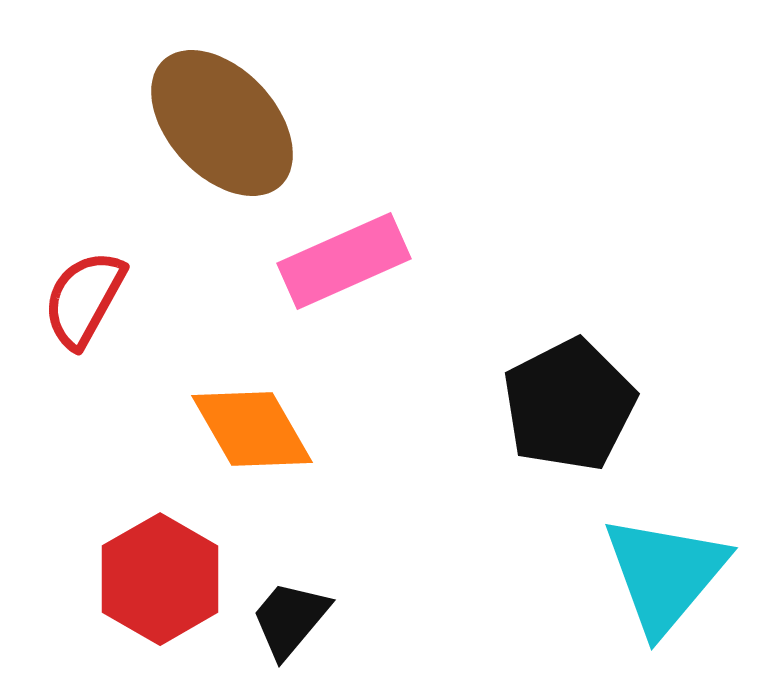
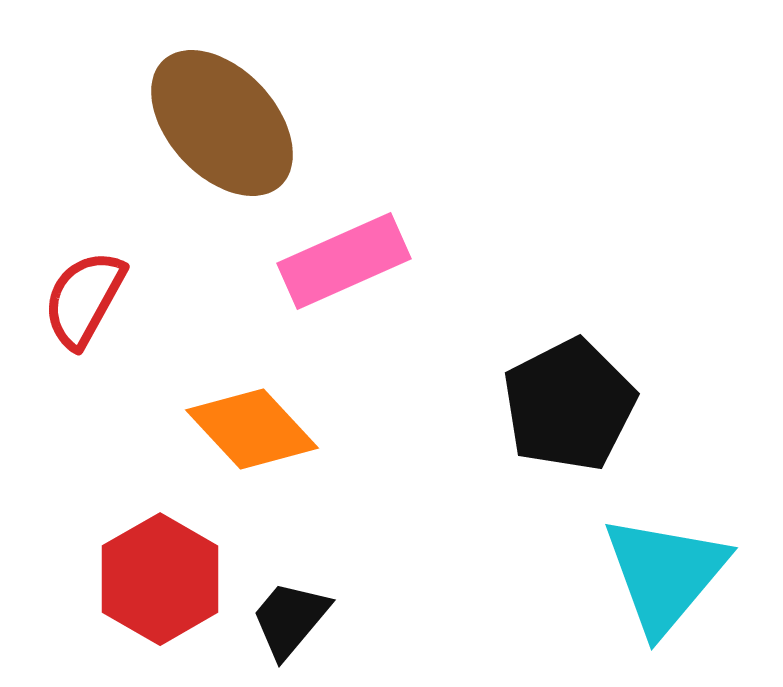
orange diamond: rotated 13 degrees counterclockwise
